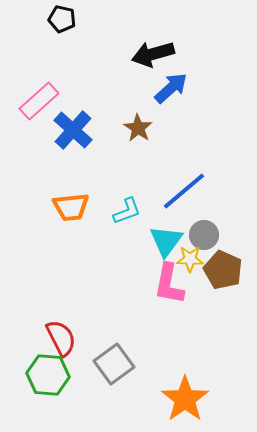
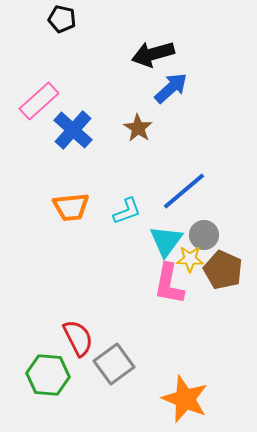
red semicircle: moved 17 px right
orange star: rotated 15 degrees counterclockwise
